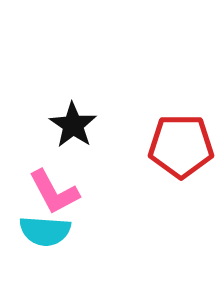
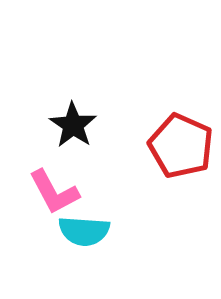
red pentagon: rotated 24 degrees clockwise
cyan semicircle: moved 39 px right
